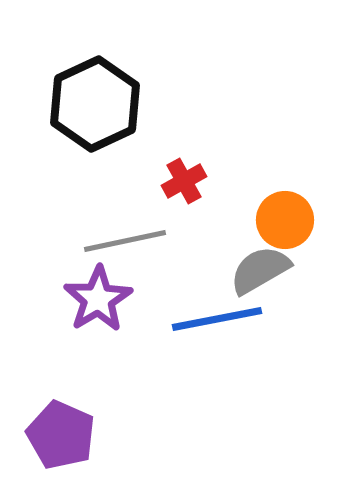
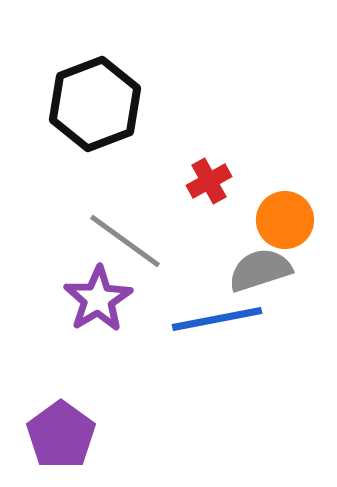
black hexagon: rotated 4 degrees clockwise
red cross: moved 25 px right
gray line: rotated 48 degrees clockwise
gray semicircle: rotated 12 degrees clockwise
purple pentagon: rotated 12 degrees clockwise
